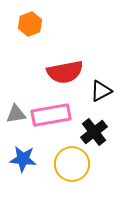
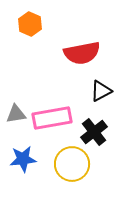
orange hexagon: rotated 15 degrees counterclockwise
red semicircle: moved 17 px right, 19 px up
pink rectangle: moved 1 px right, 3 px down
blue star: rotated 12 degrees counterclockwise
